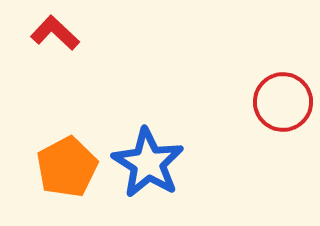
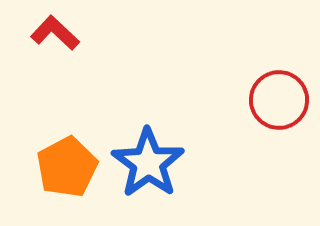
red circle: moved 4 px left, 2 px up
blue star: rotated 4 degrees clockwise
